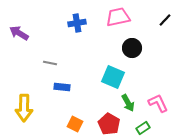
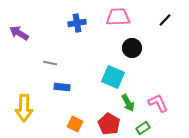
pink trapezoid: rotated 10 degrees clockwise
